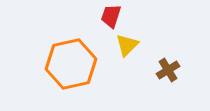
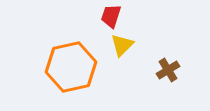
yellow triangle: moved 5 px left
orange hexagon: moved 3 px down
